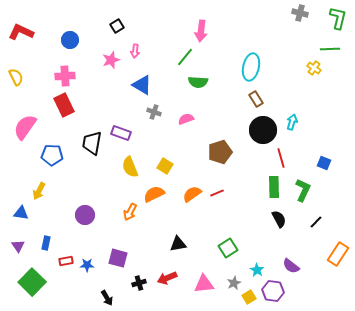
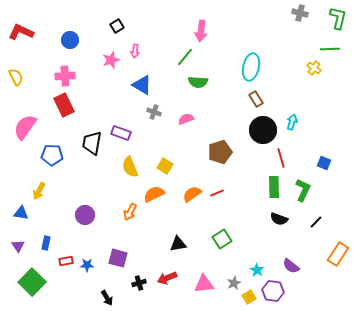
black semicircle at (279, 219): rotated 138 degrees clockwise
green square at (228, 248): moved 6 px left, 9 px up
